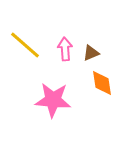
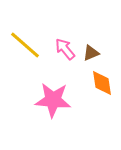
pink arrow: rotated 35 degrees counterclockwise
